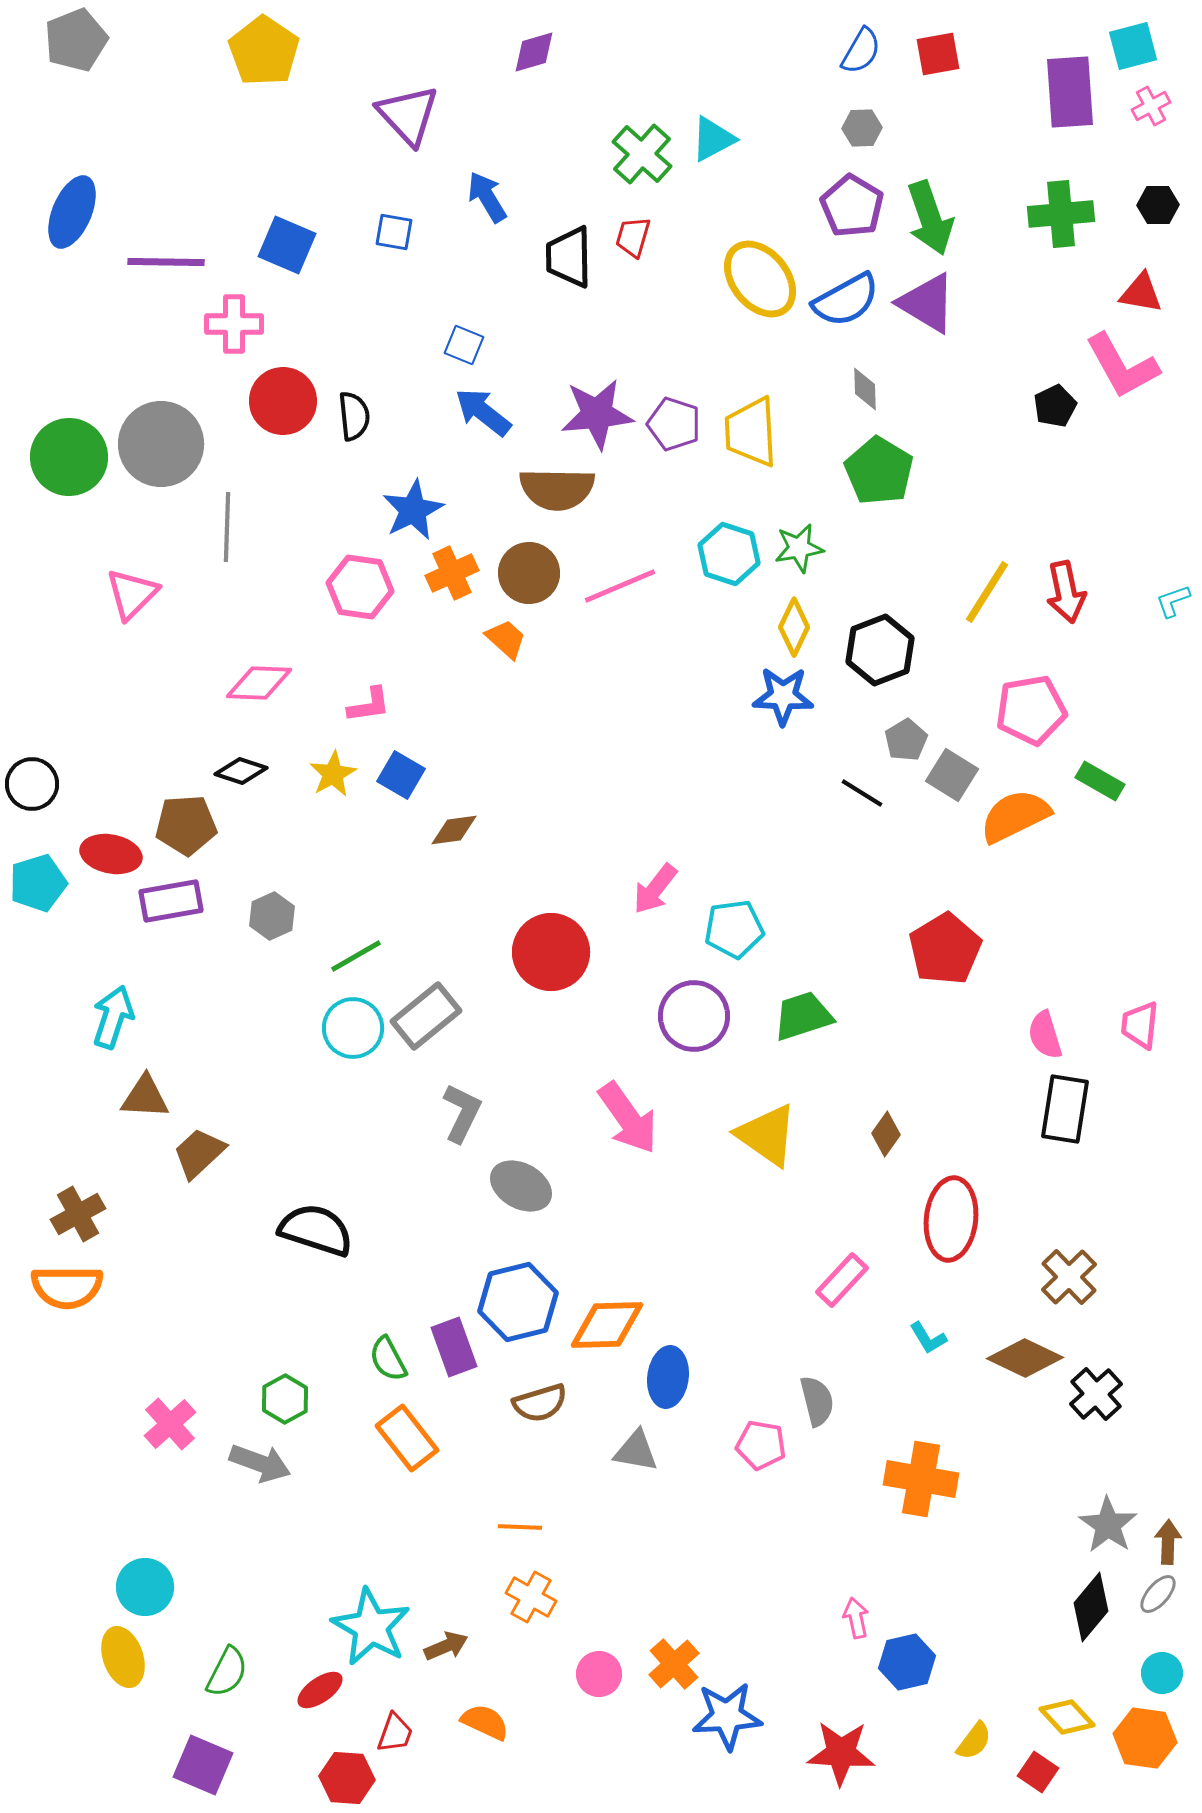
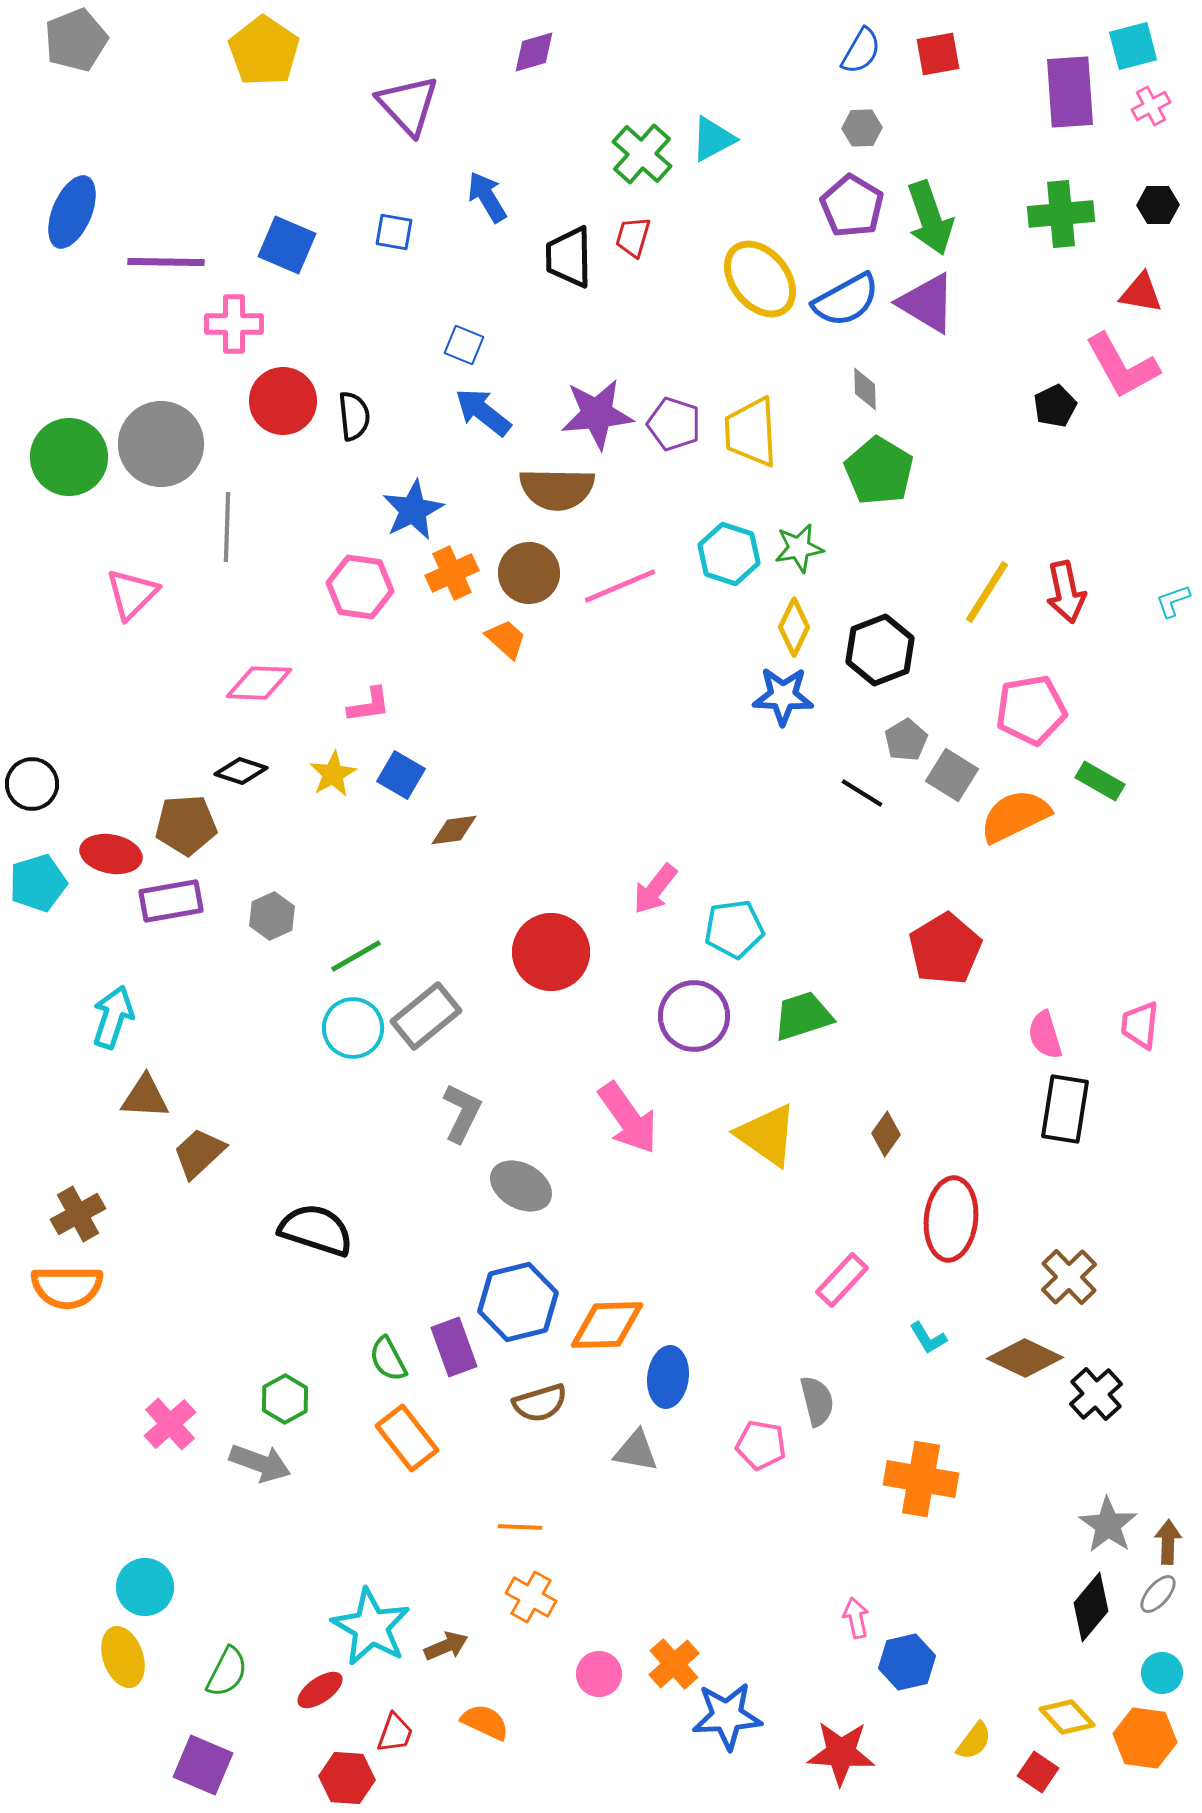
purple triangle at (408, 115): moved 10 px up
